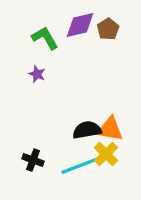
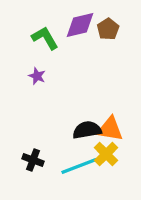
purple star: moved 2 px down
